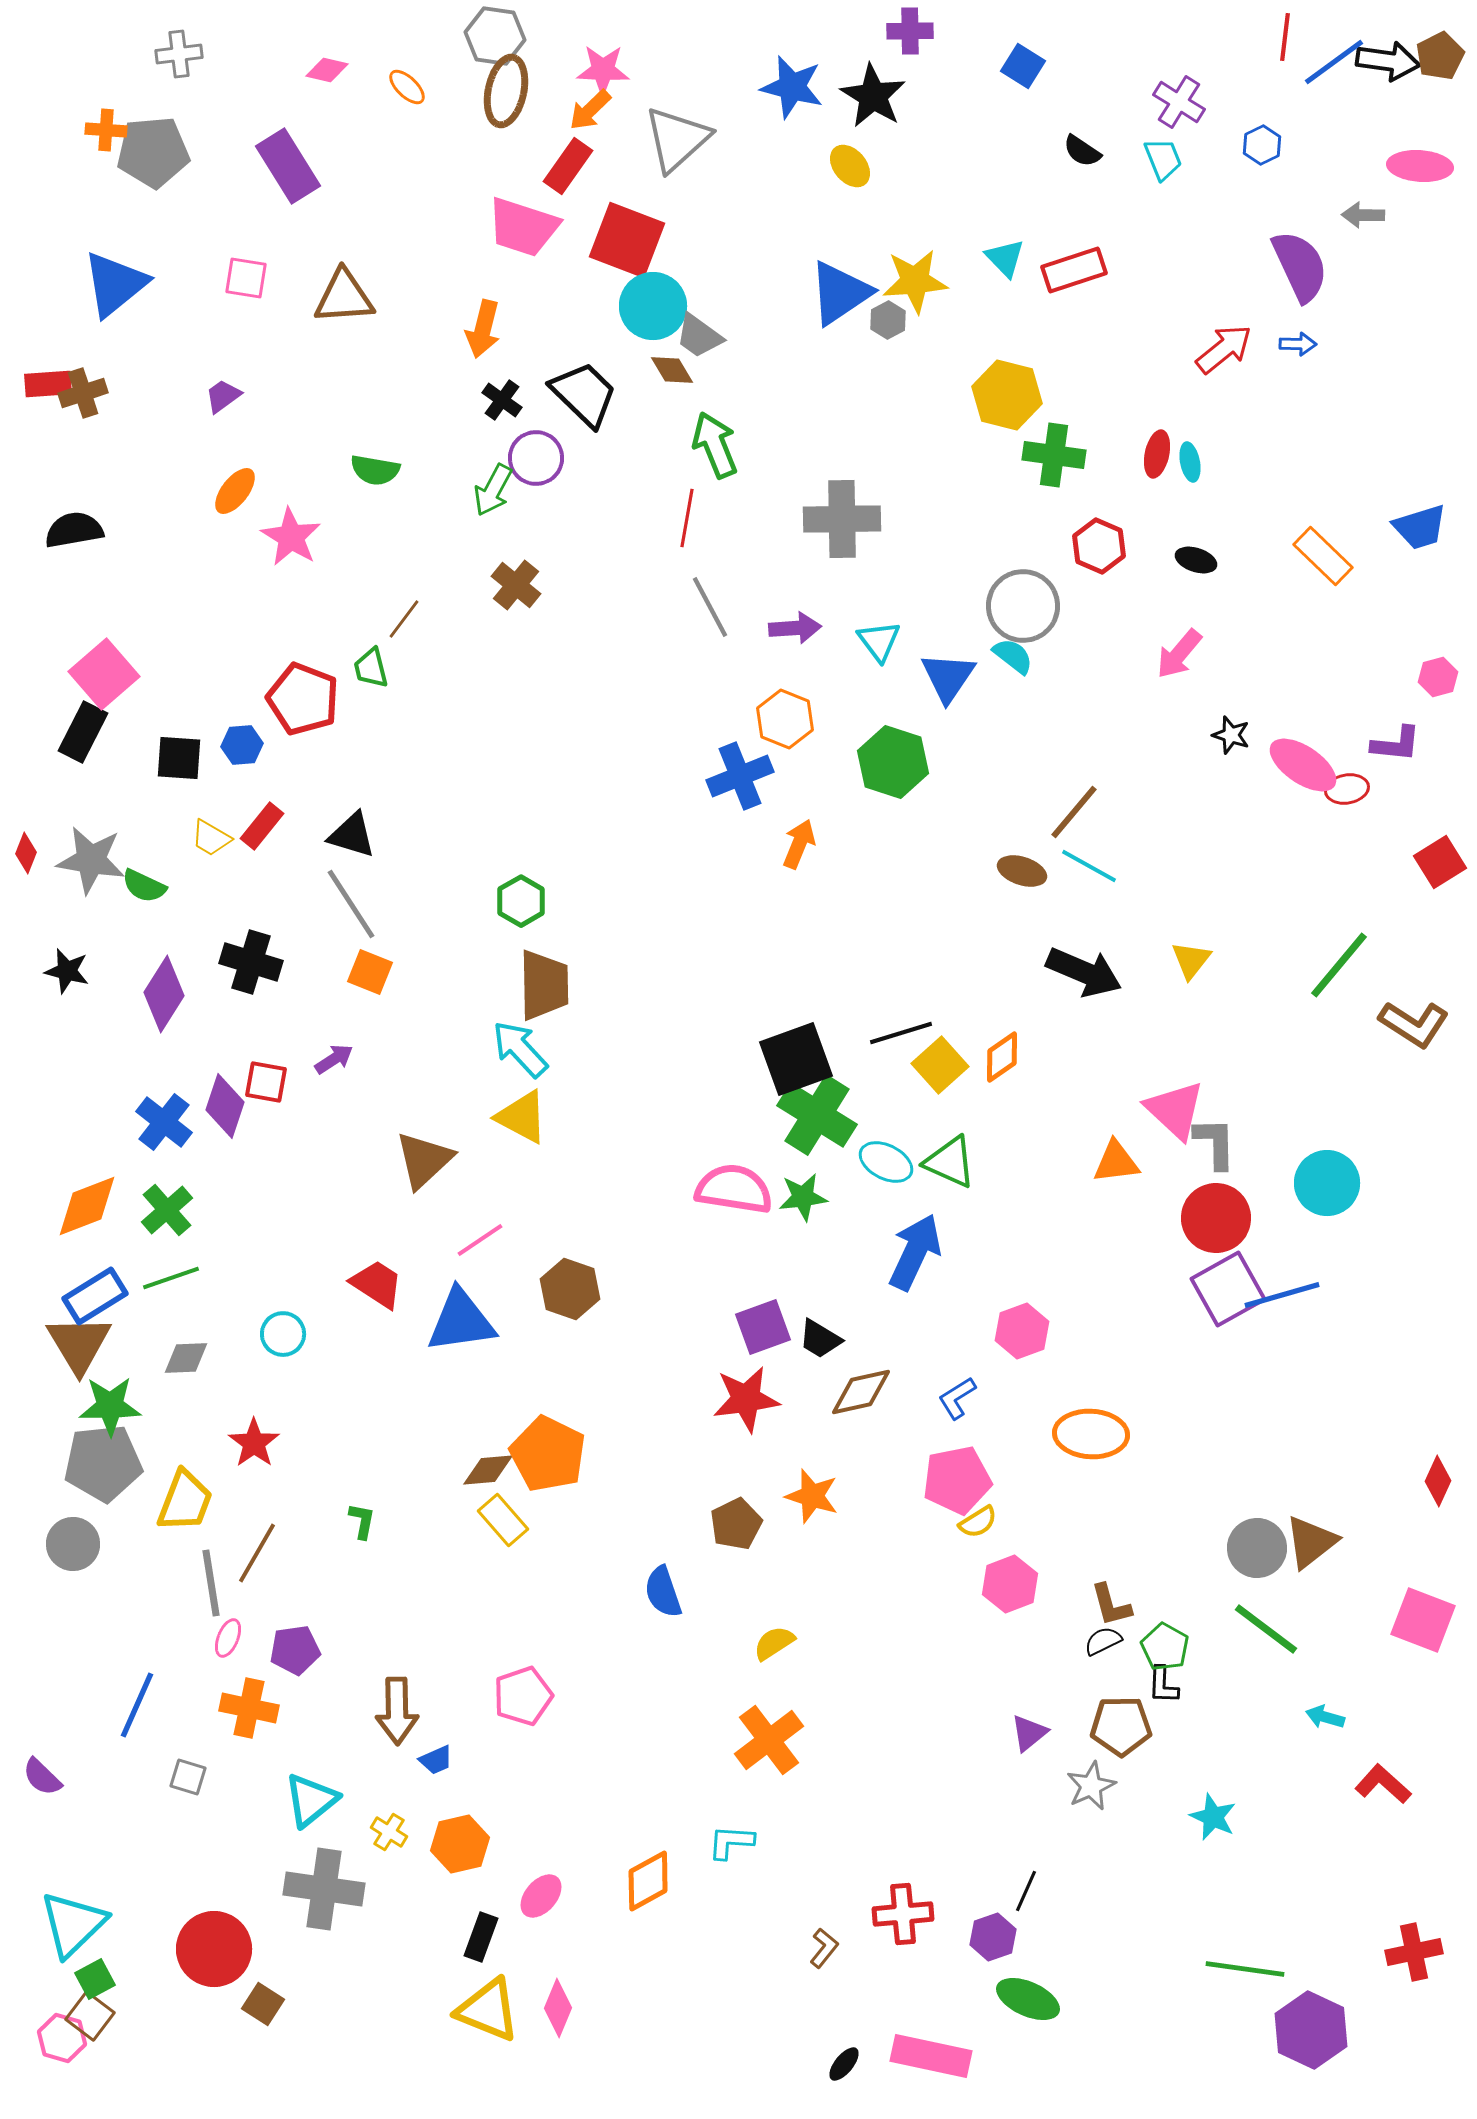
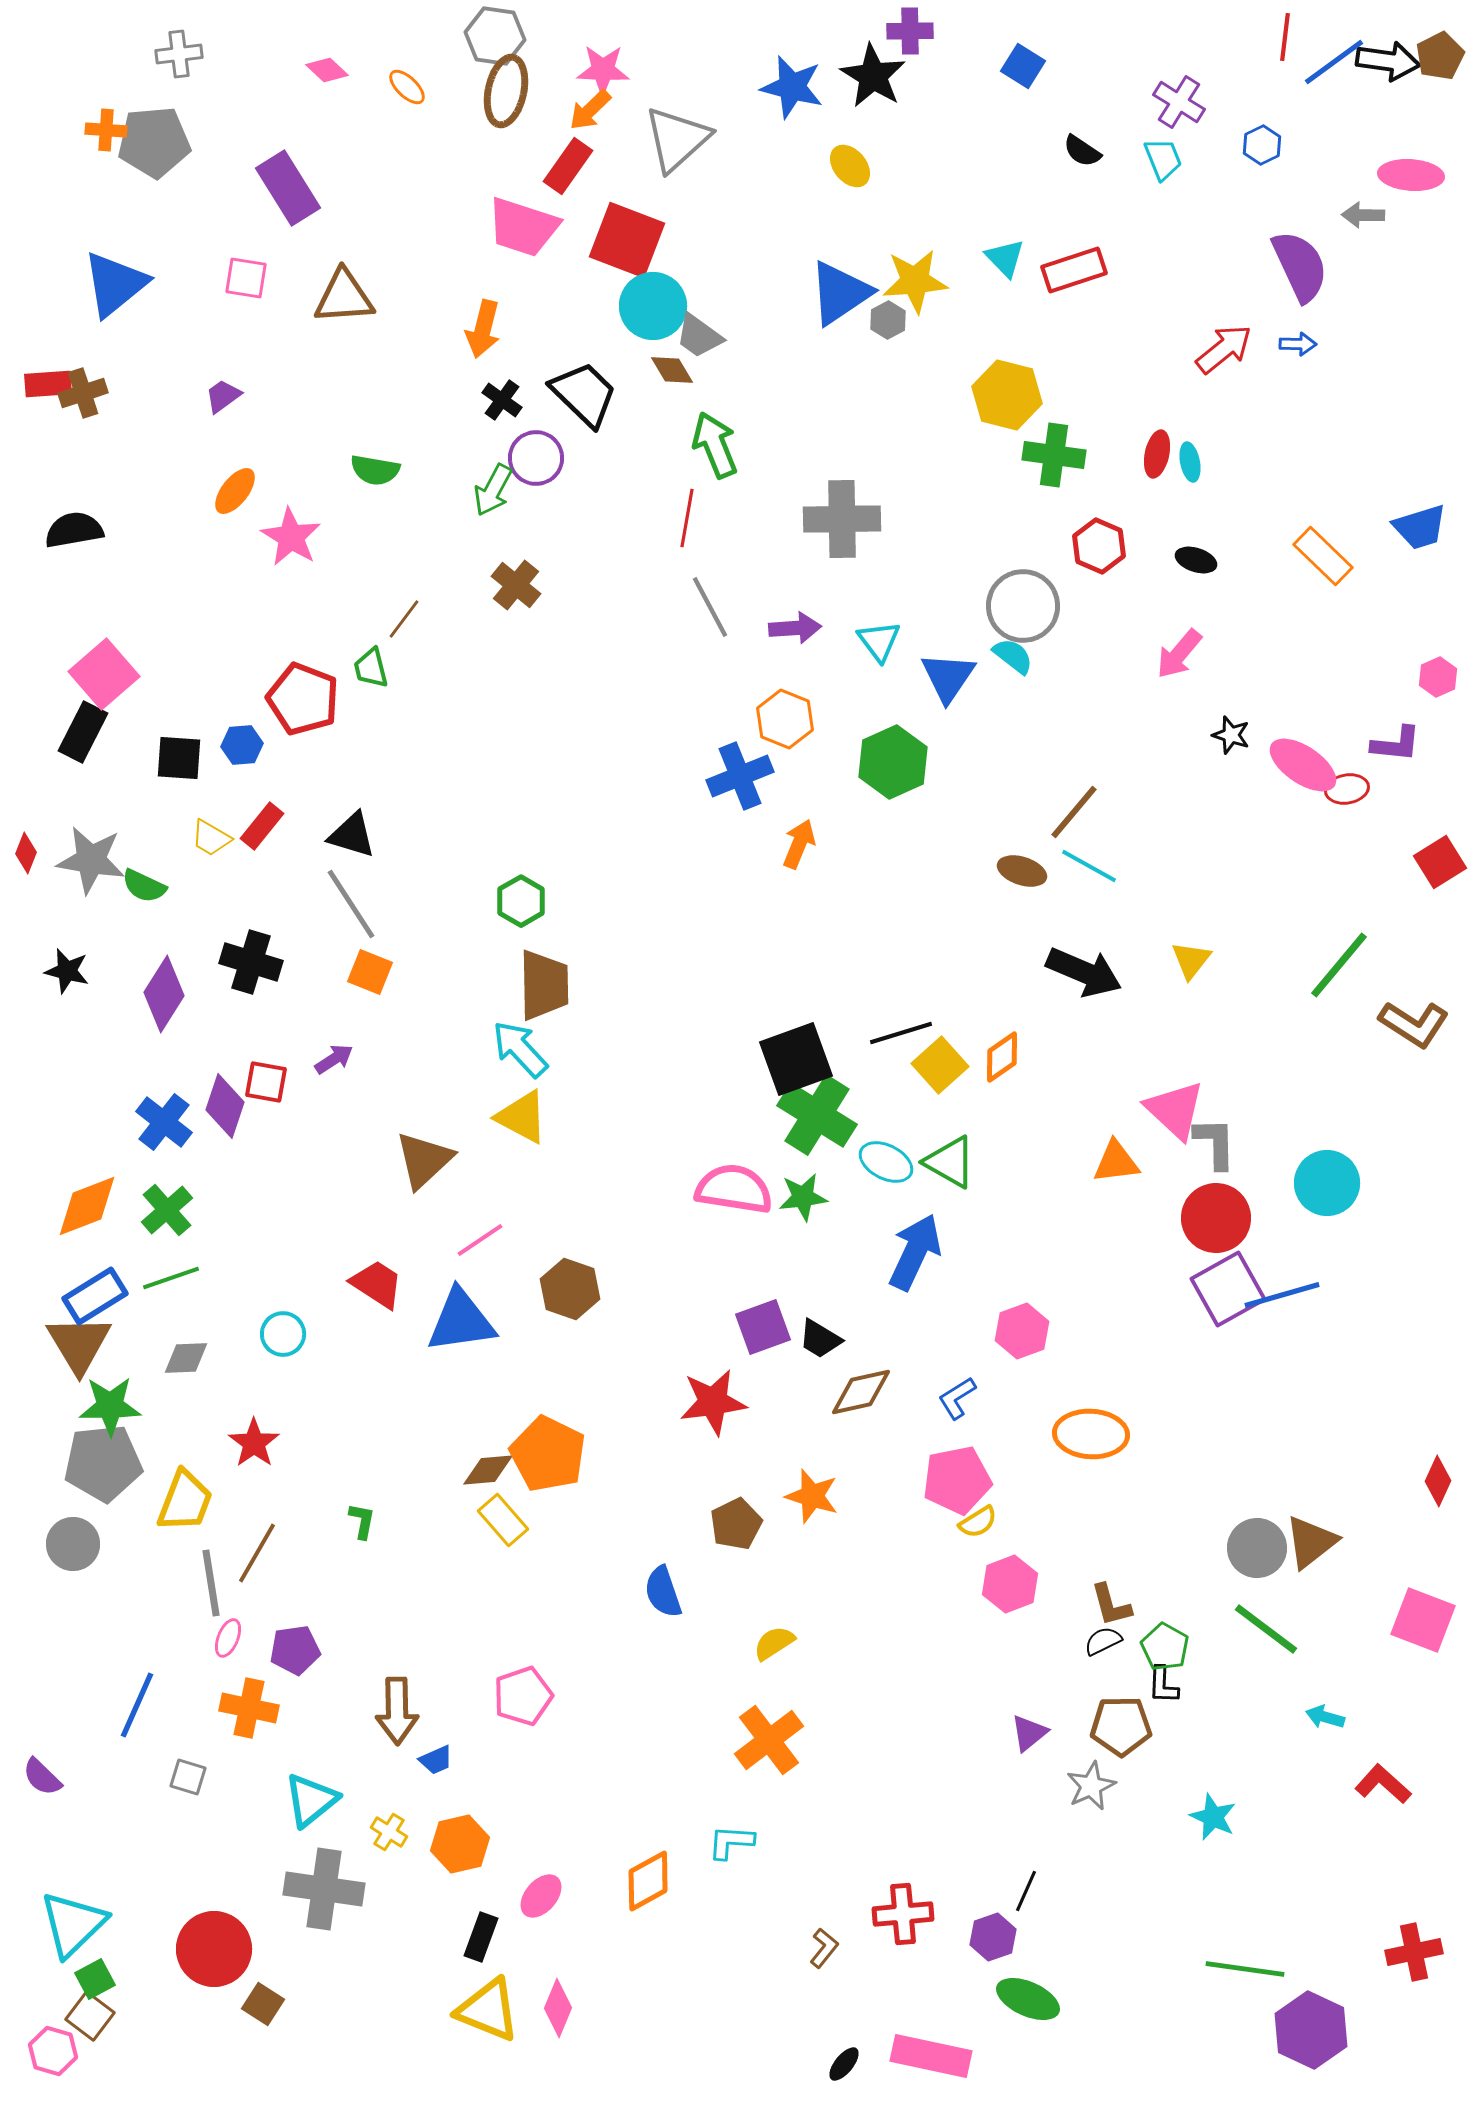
pink diamond at (327, 70): rotated 30 degrees clockwise
black star at (873, 96): moved 20 px up
gray pentagon at (153, 152): moved 1 px right, 10 px up
purple rectangle at (288, 166): moved 22 px down
pink ellipse at (1420, 166): moved 9 px left, 9 px down
pink hexagon at (1438, 677): rotated 9 degrees counterclockwise
green hexagon at (893, 762): rotated 18 degrees clockwise
green triangle at (950, 1162): rotated 6 degrees clockwise
red star at (746, 1399): moved 33 px left, 3 px down
pink hexagon at (62, 2038): moved 9 px left, 13 px down
